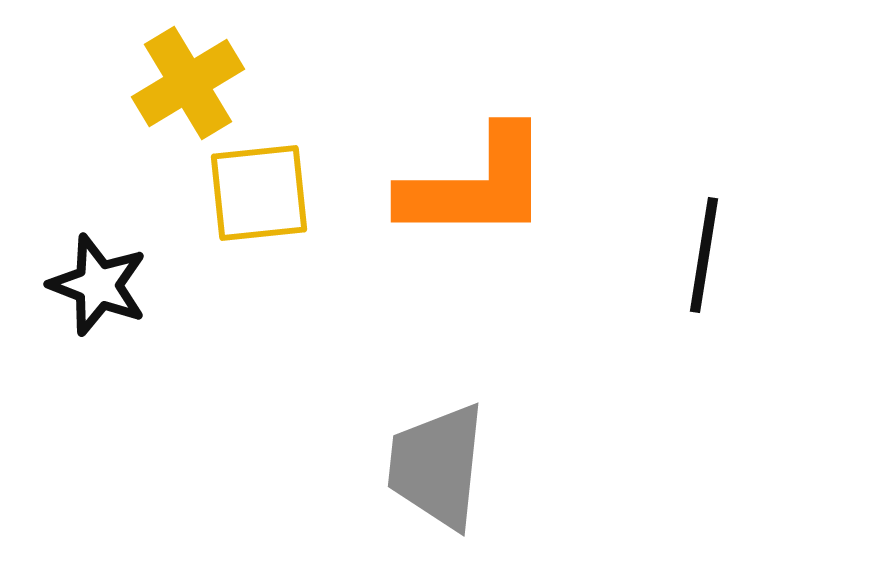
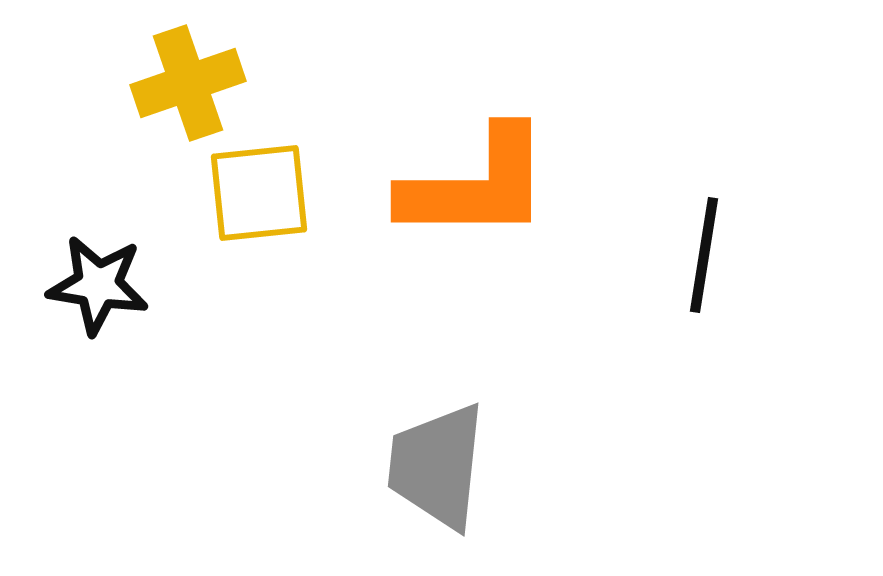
yellow cross: rotated 12 degrees clockwise
black star: rotated 12 degrees counterclockwise
